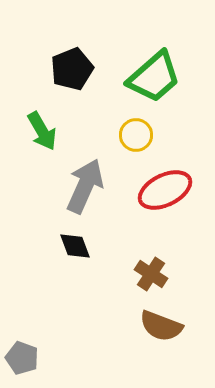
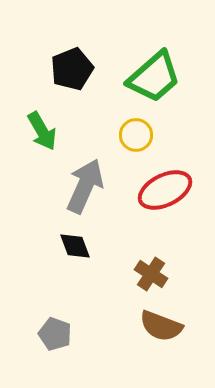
gray pentagon: moved 33 px right, 24 px up
